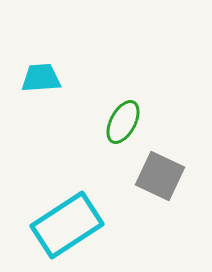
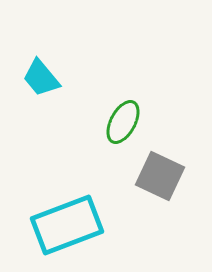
cyan trapezoid: rotated 126 degrees counterclockwise
cyan rectangle: rotated 12 degrees clockwise
